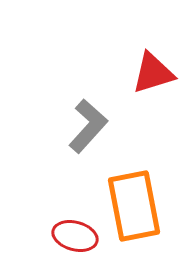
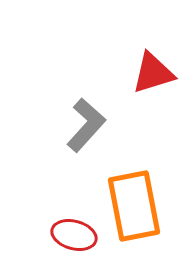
gray L-shape: moved 2 px left, 1 px up
red ellipse: moved 1 px left, 1 px up
